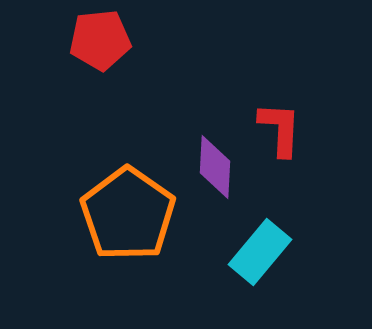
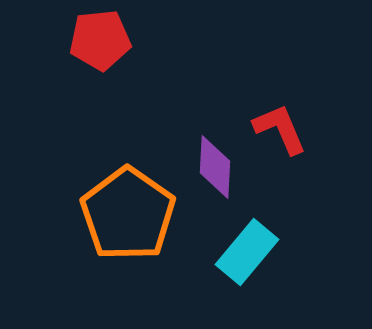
red L-shape: rotated 26 degrees counterclockwise
cyan rectangle: moved 13 px left
